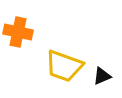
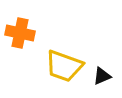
orange cross: moved 2 px right, 1 px down
